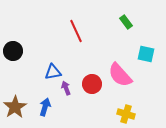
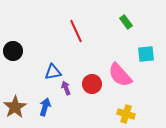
cyan square: rotated 18 degrees counterclockwise
